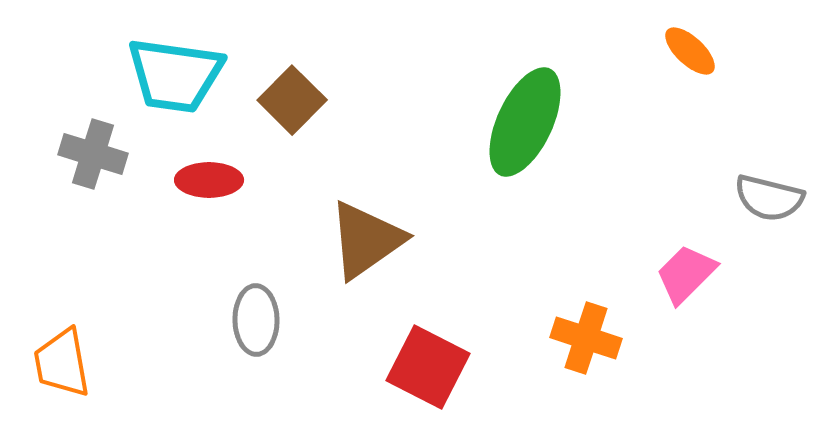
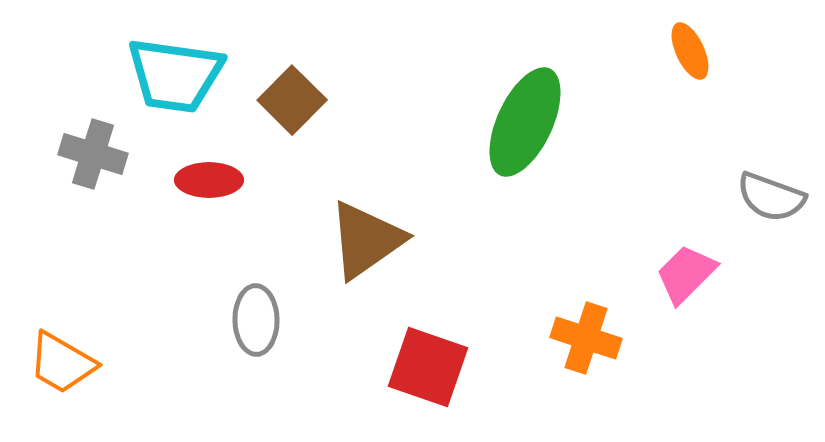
orange ellipse: rotated 22 degrees clockwise
gray semicircle: moved 2 px right, 1 px up; rotated 6 degrees clockwise
orange trapezoid: rotated 50 degrees counterclockwise
red square: rotated 8 degrees counterclockwise
